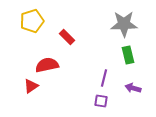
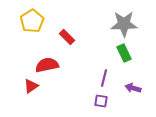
yellow pentagon: rotated 15 degrees counterclockwise
green rectangle: moved 4 px left, 2 px up; rotated 12 degrees counterclockwise
